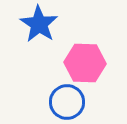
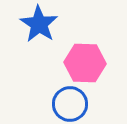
blue circle: moved 3 px right, 2 px down
